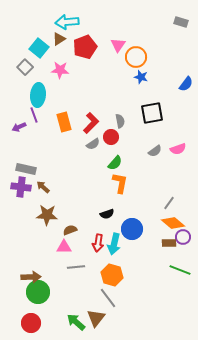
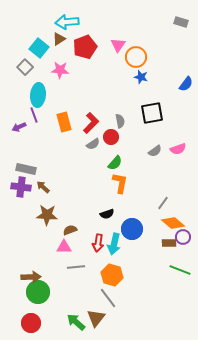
gray line at (169, 203): moved 6 px left
